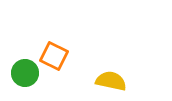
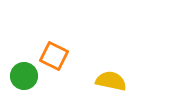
green circle: moved 1 px left, 3 px down
